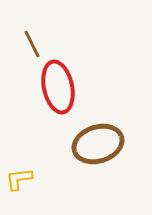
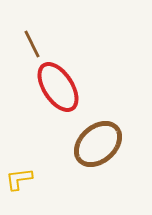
red ellipse: rotated 21 degrees counterclockwise
brown ellipse: rotated 24 degrees counterclockwise
